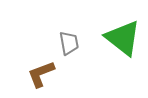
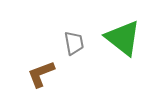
gray trapezoid: moved 5 px right
